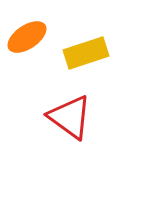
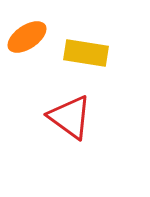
yellow rectangle: rotated 27 degrees clockwise
